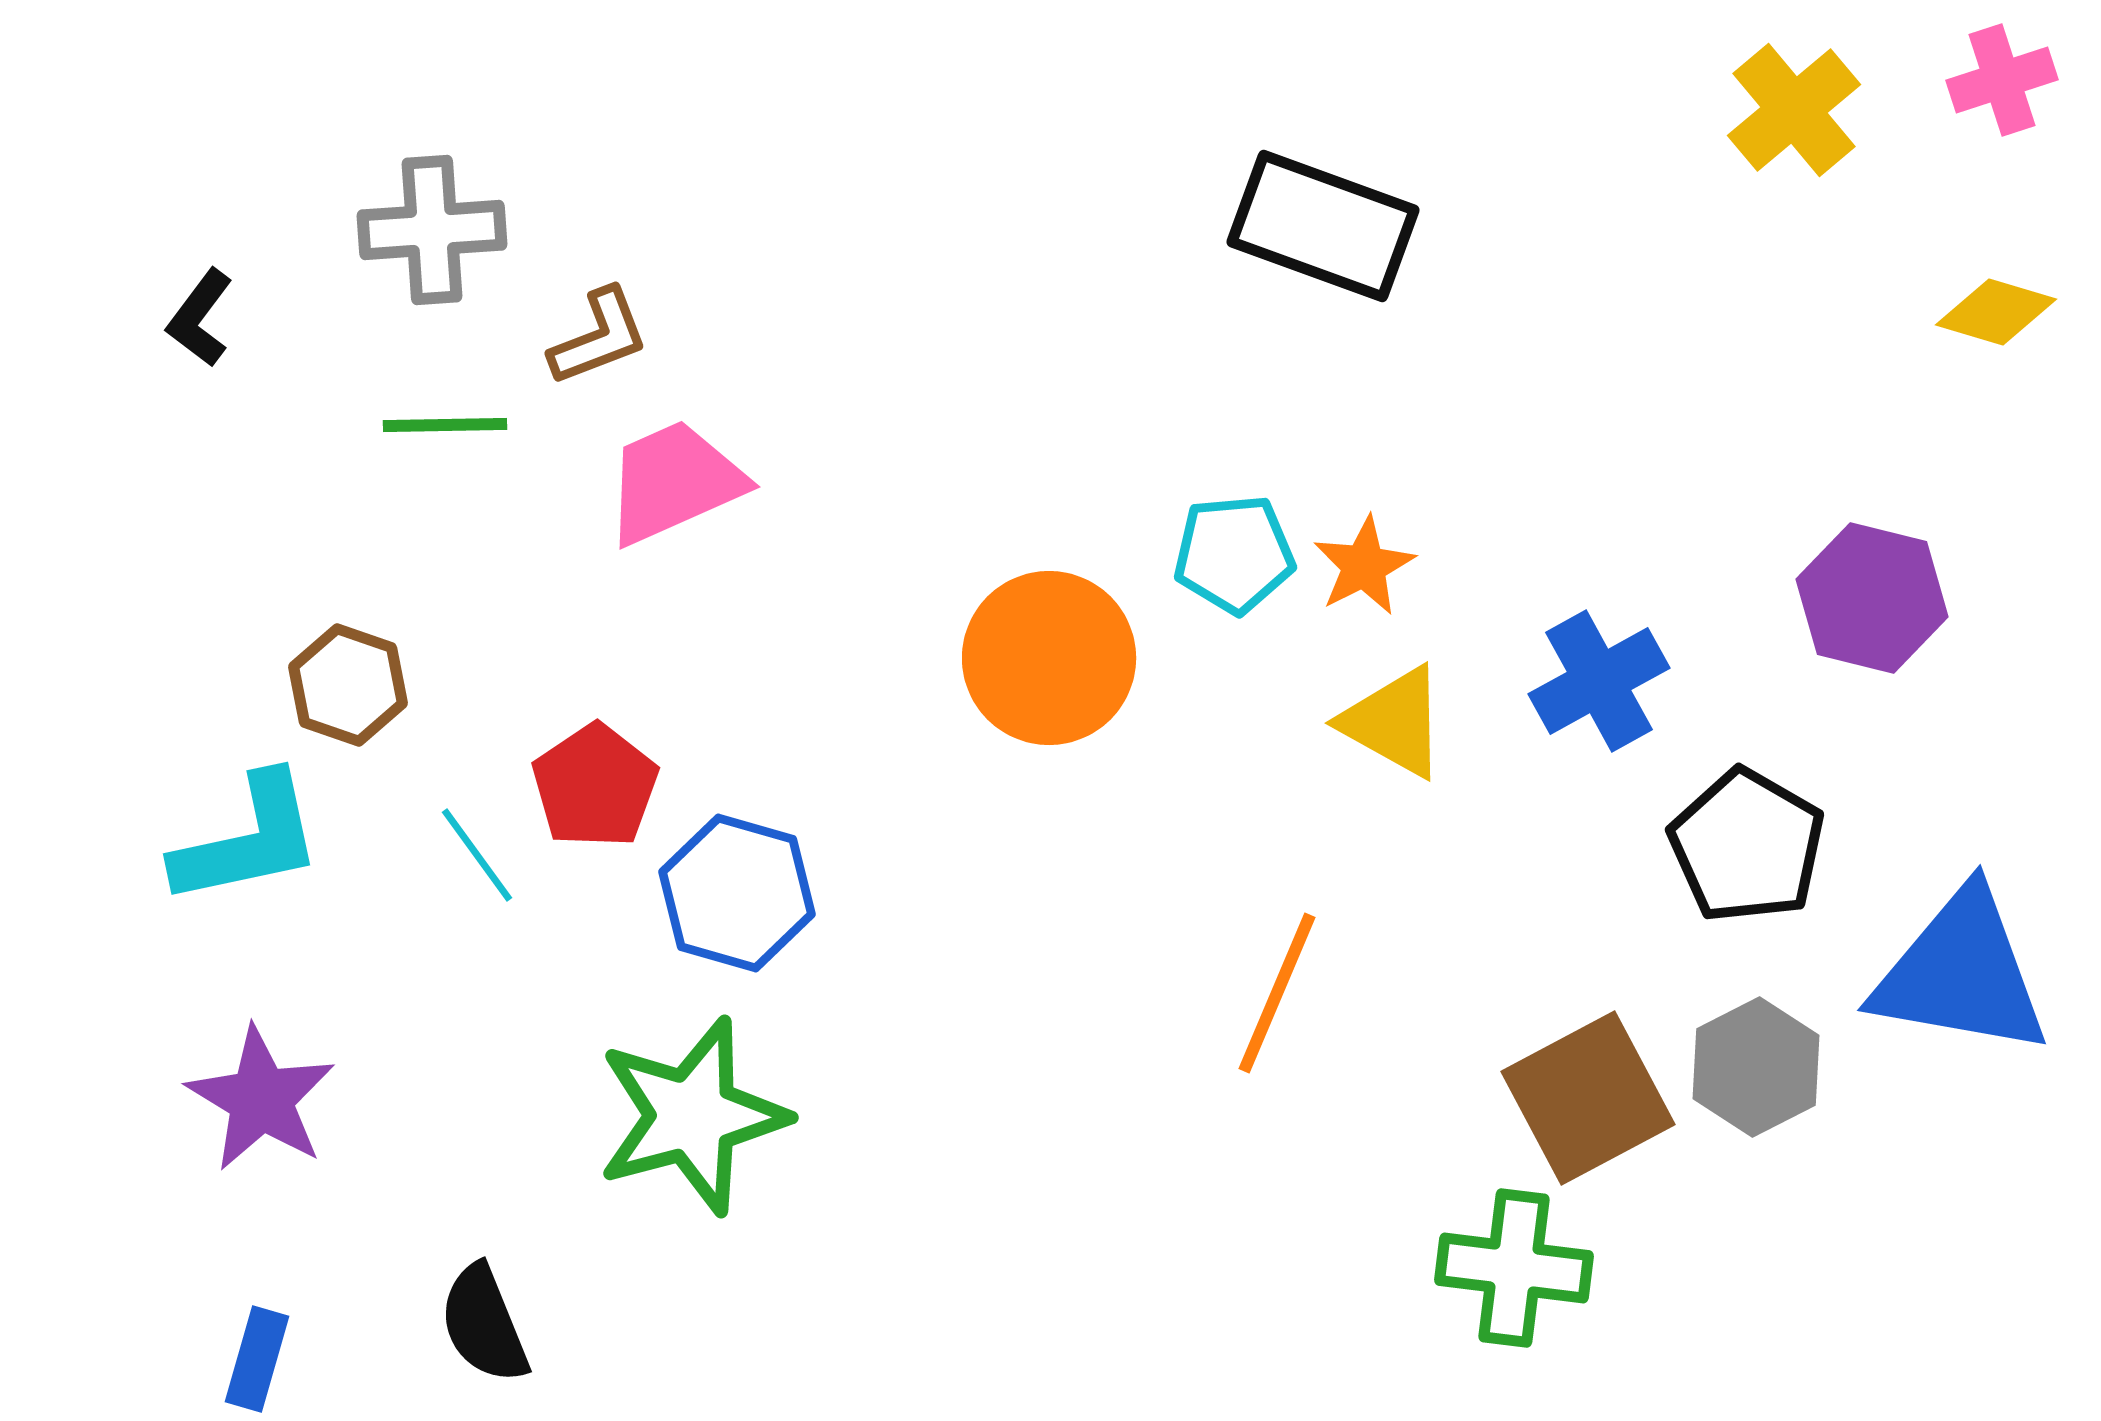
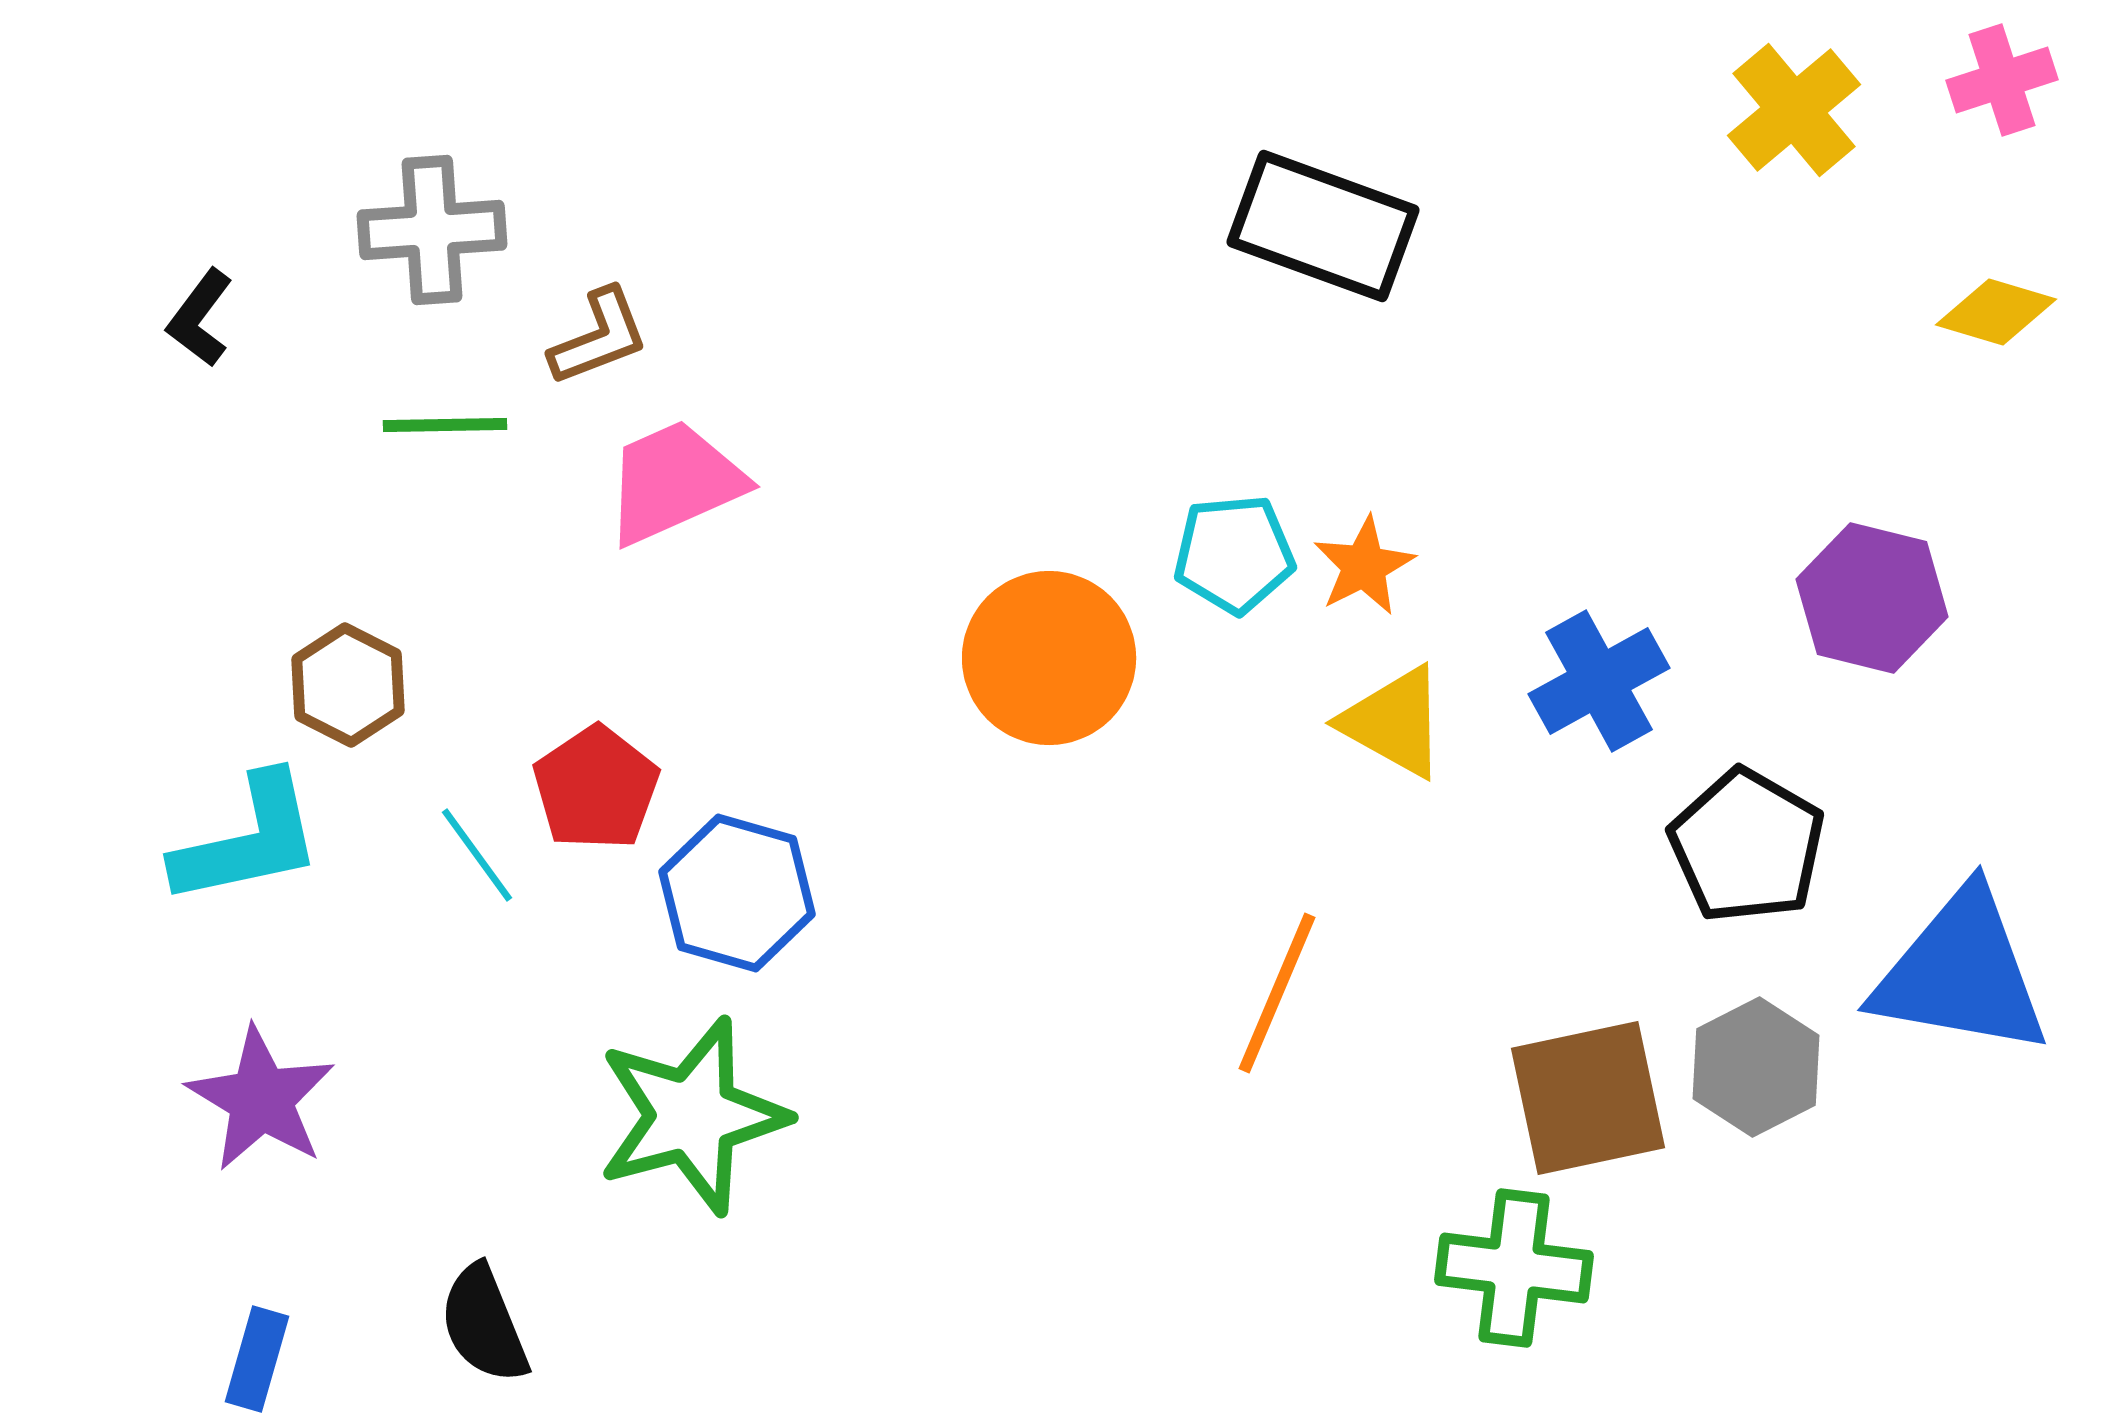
brown hexagon: rotated 8 degrees clockwise
red pentagon: moved 1 px right, 2 px down
brown square: rotated 16 degrees clockwise
